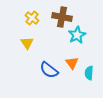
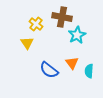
yellow cross: moved 4 px right, 6 px down
cyan semicircle: moved 2 px up
